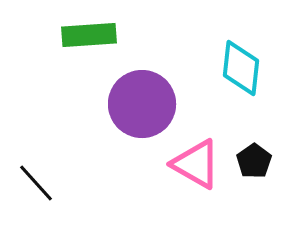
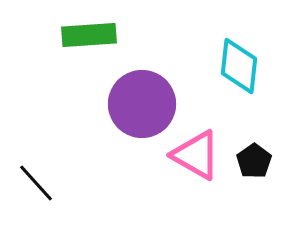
cyan diamond: moved 2 px left, 2 px up
pink triangle: moved 9 px up
